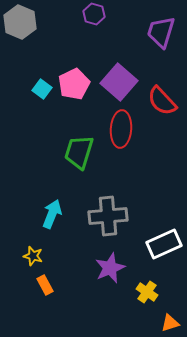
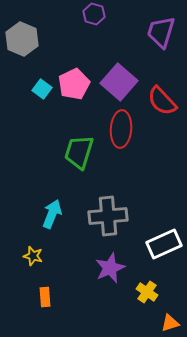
gray hexagon: moved 2 px right, 17 px down
orange rectangle: moved 12 px down; rotated 24 degrees clockwise
